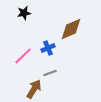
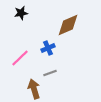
black star: moved 3 px left
brown diamond: moved 3 px left, 4 px up
pink line: moved 3 px left, 2 px down
brown arrow: rotated 48 degrees counterclockwise
